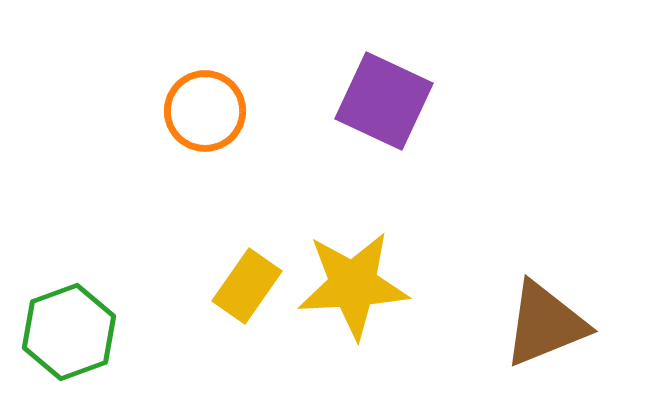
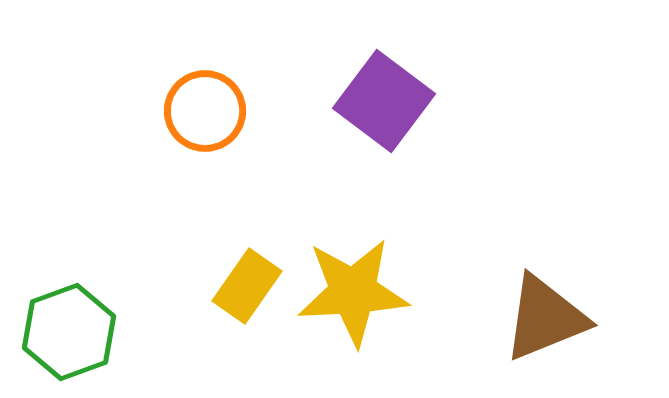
purple square: rotated 12 degrees clockwise
yellow star: moved 7 px down
brown triangle: moved 6 px up
